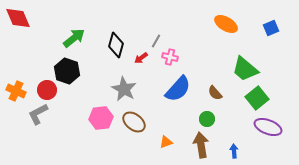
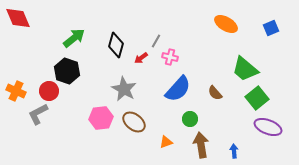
red circle: moved 2 px right, 1 px down
green circle: moved 17 px left
